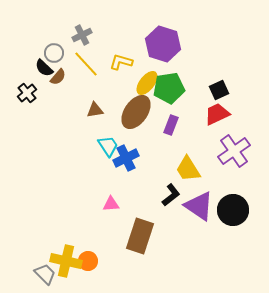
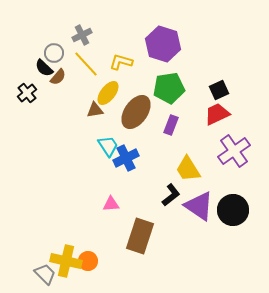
yellow ellipse: moved 39 px left, 10 px down
